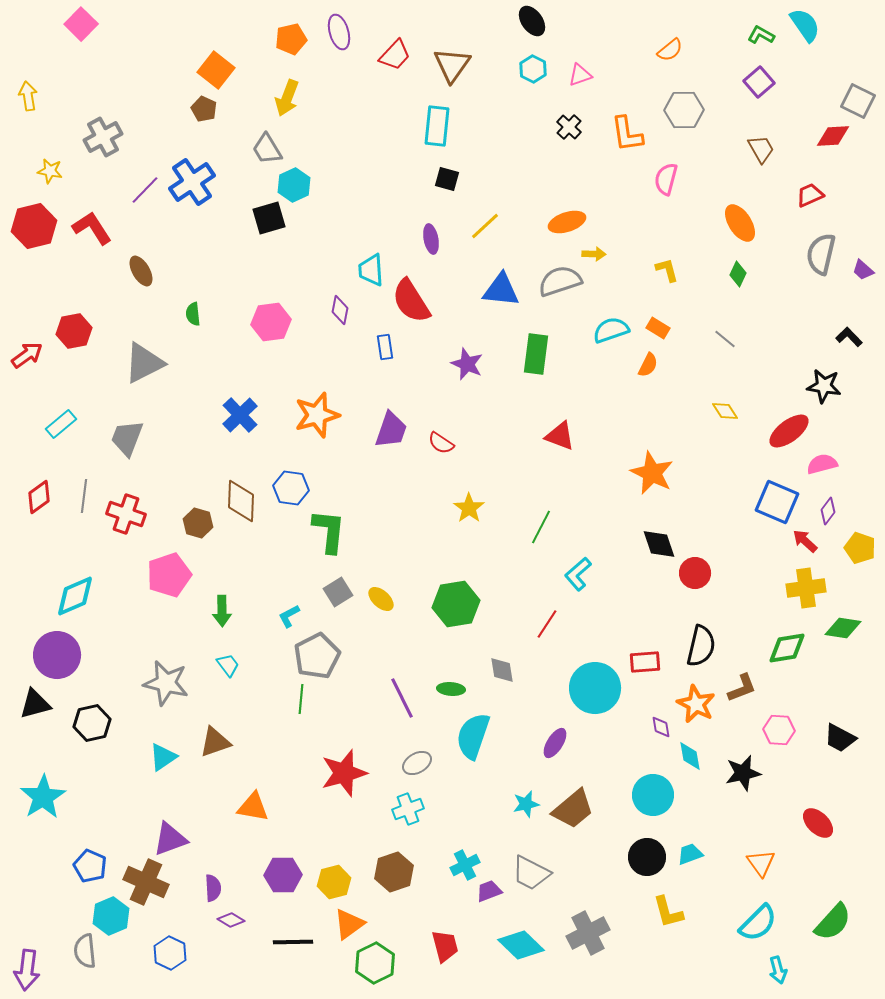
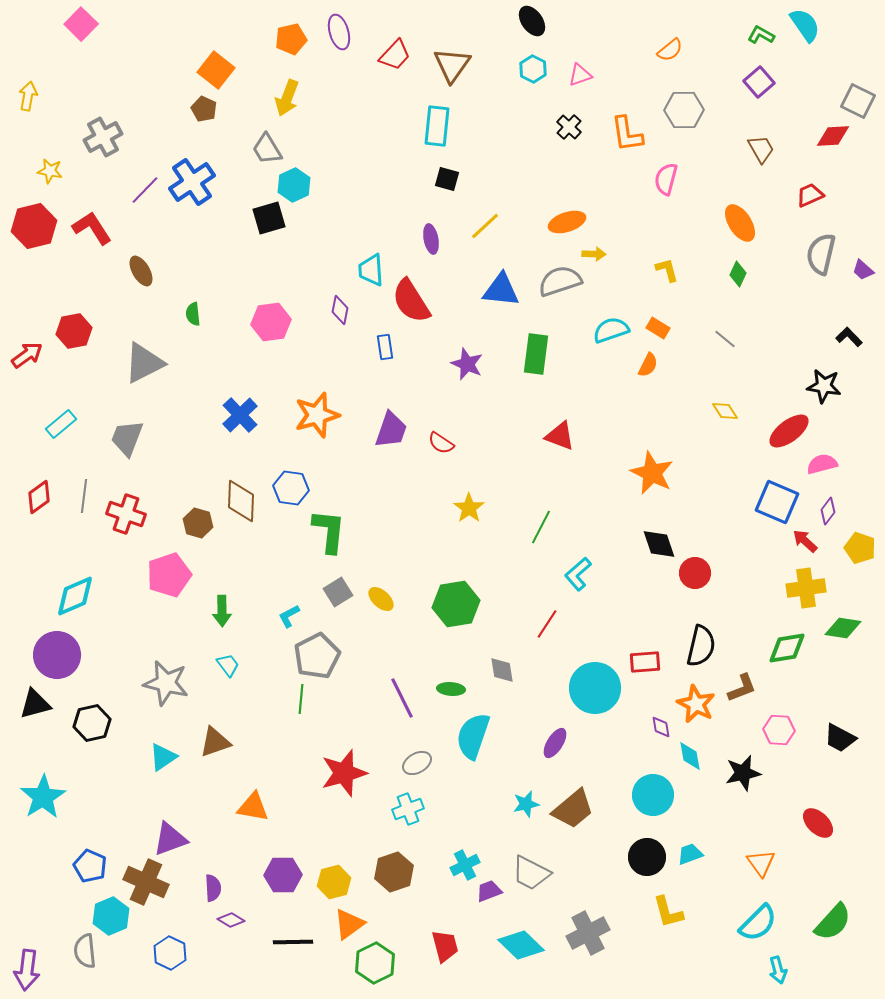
yellow arrow at (28, 96): rotated 20 degrees clockwise
